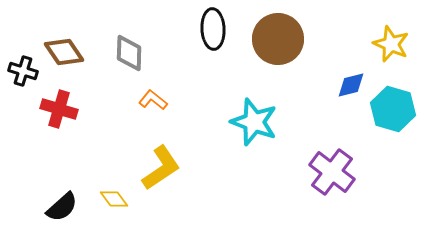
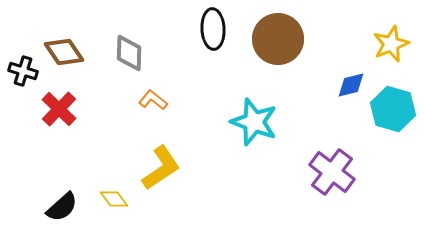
yellow star: rotated 27 degrees clockwise
red cross: rotated 27 degrees clockwise
